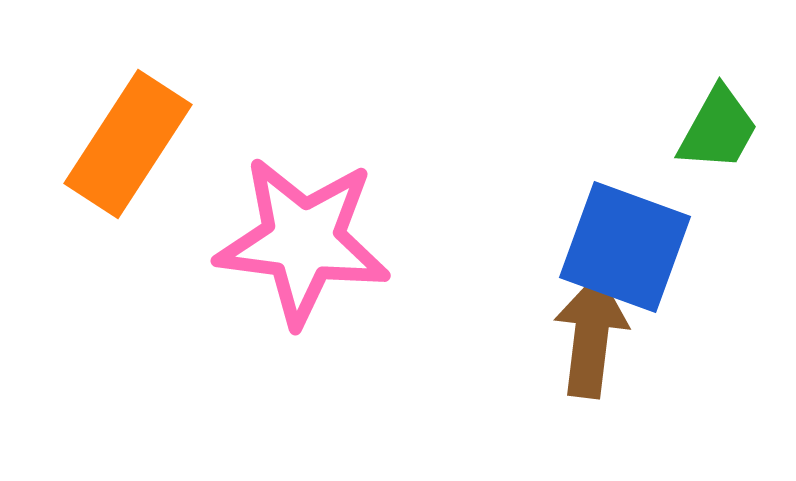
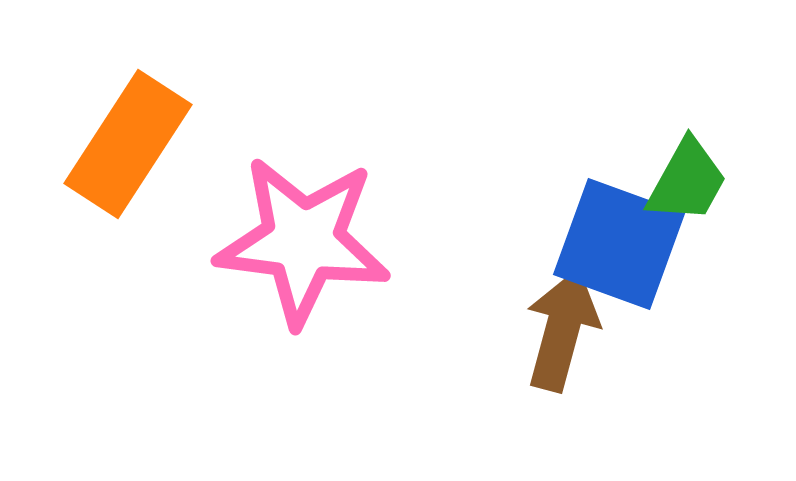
green trapezoid: moved 31 px left, 52 px down
blue square: moved 6 px left, 3 px up
brown arrow: moved 29 px left, 6 px up; rotated 8 degrees clockwise
